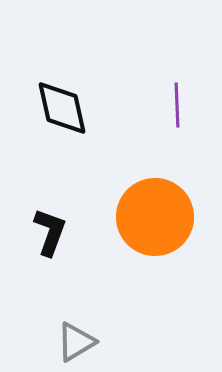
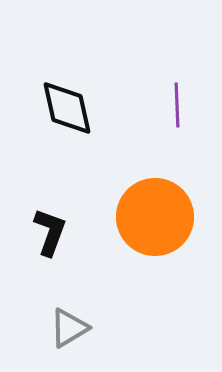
black diamond: moved 5 px right
gray triangle: moved 7 px left, 14 px up
